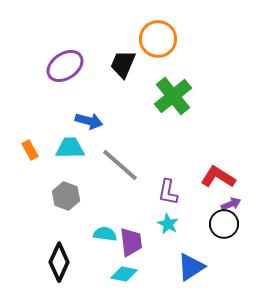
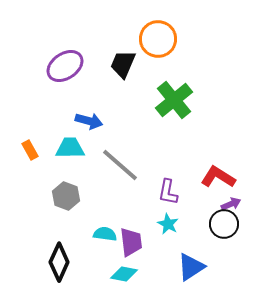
green cross: moved 1 px right, 4 px down
